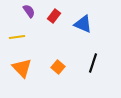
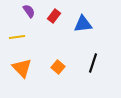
blue triangle: rotated 30 degrees counterclockwise
